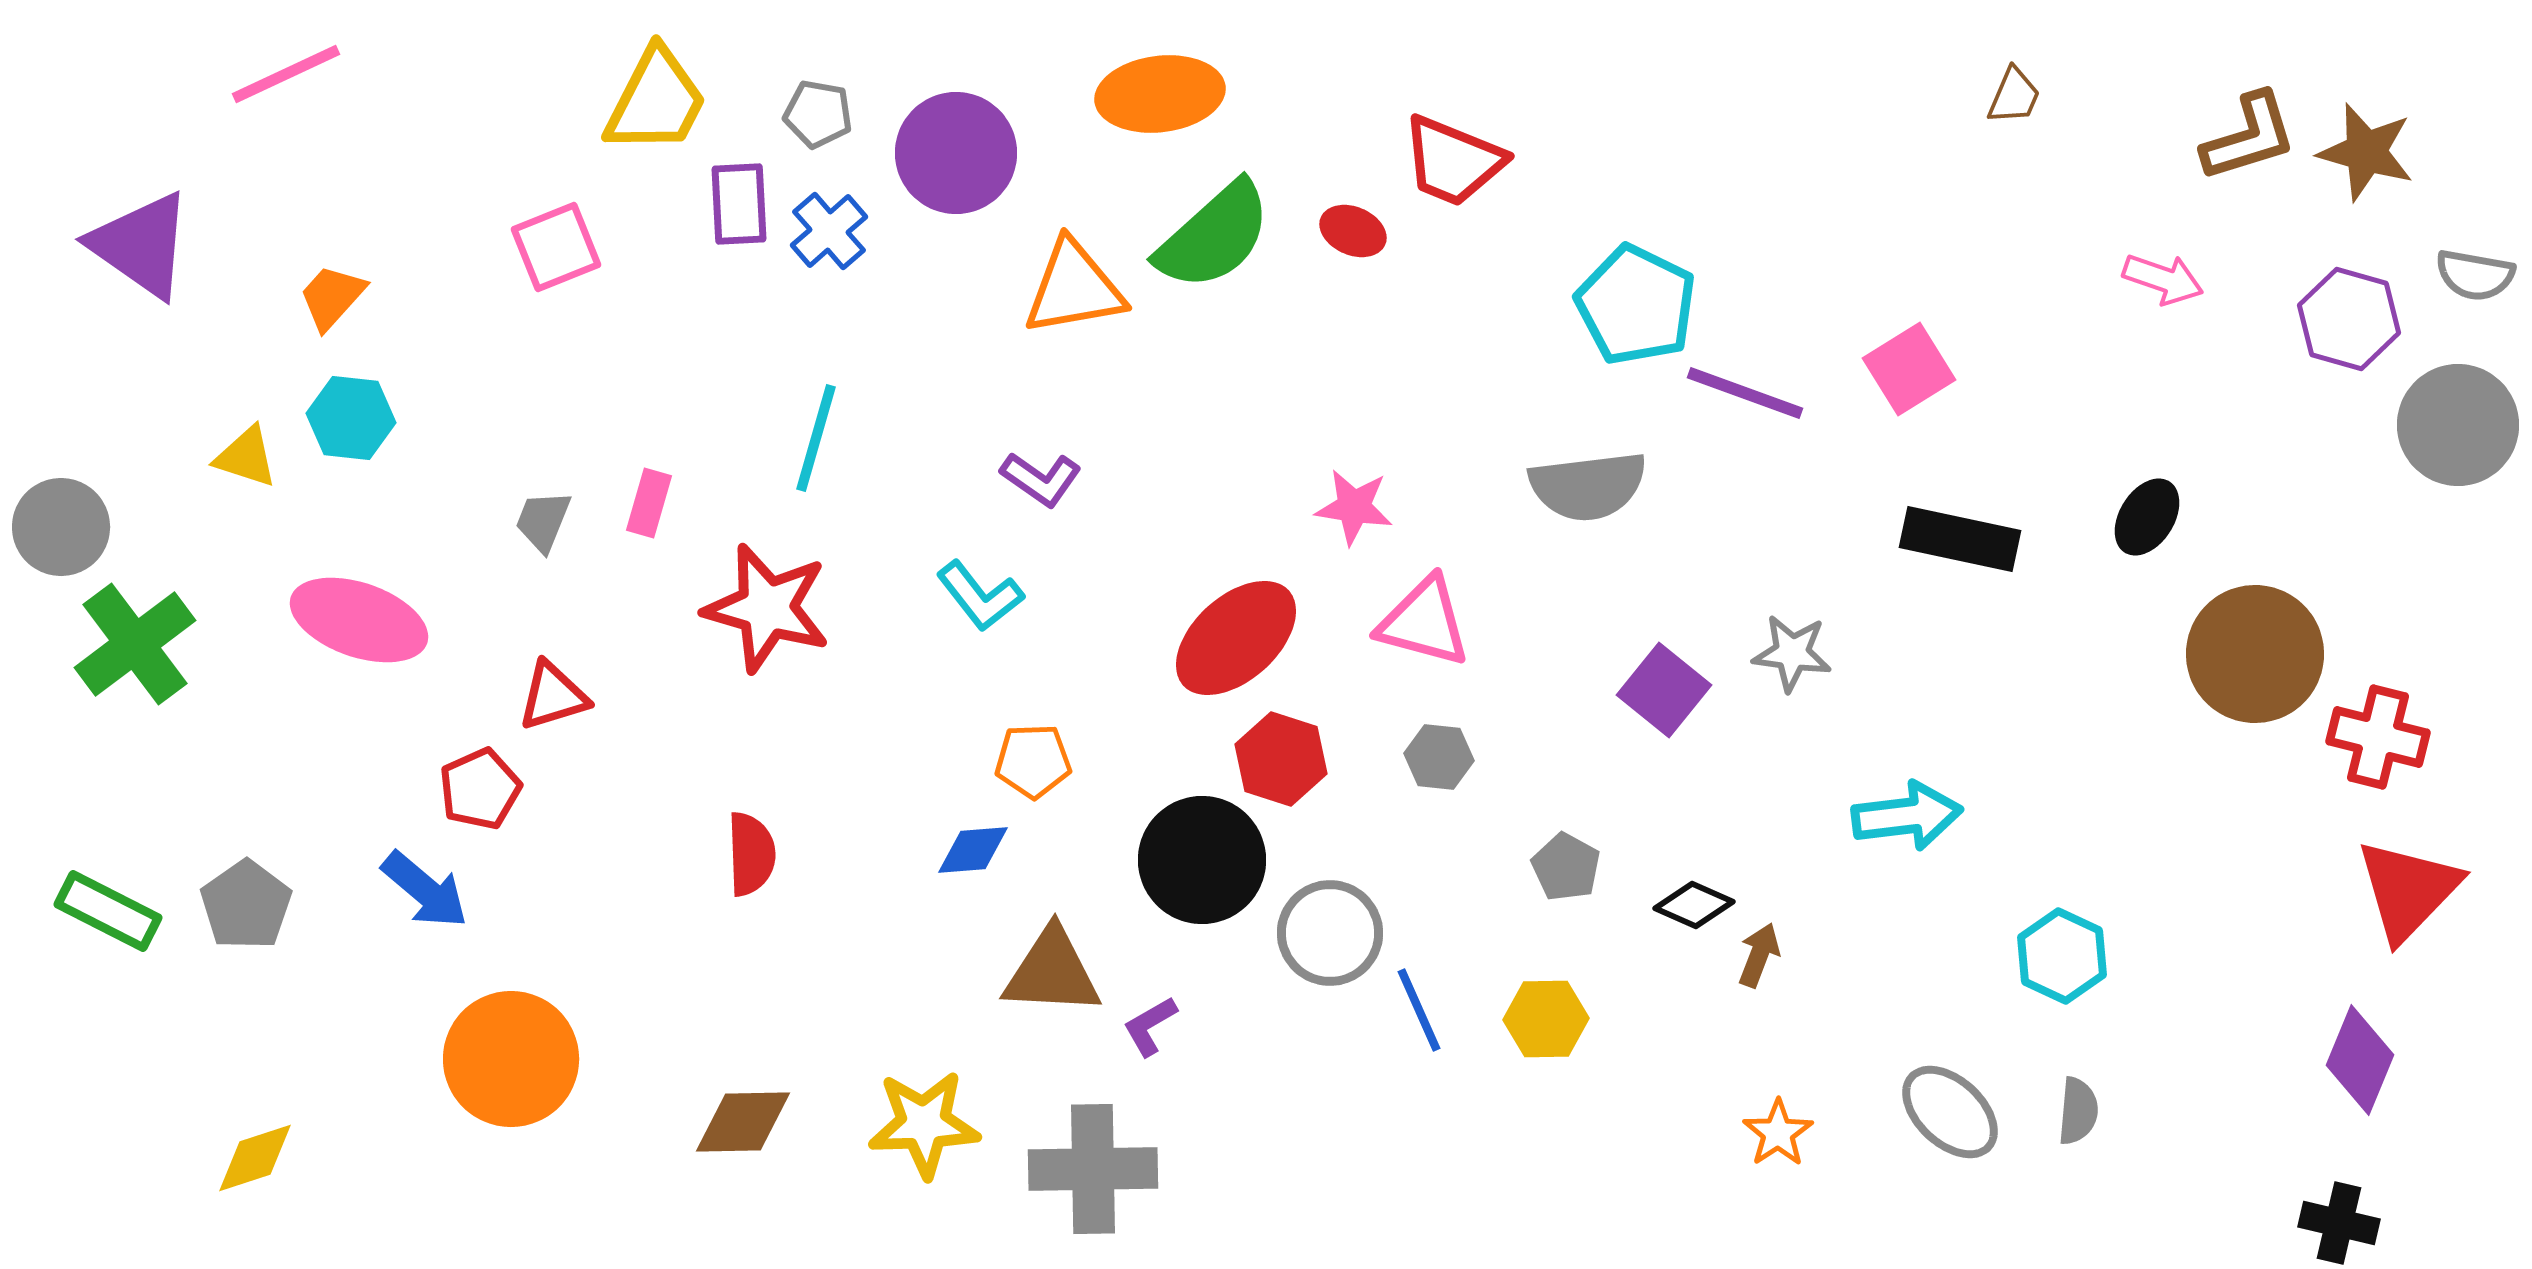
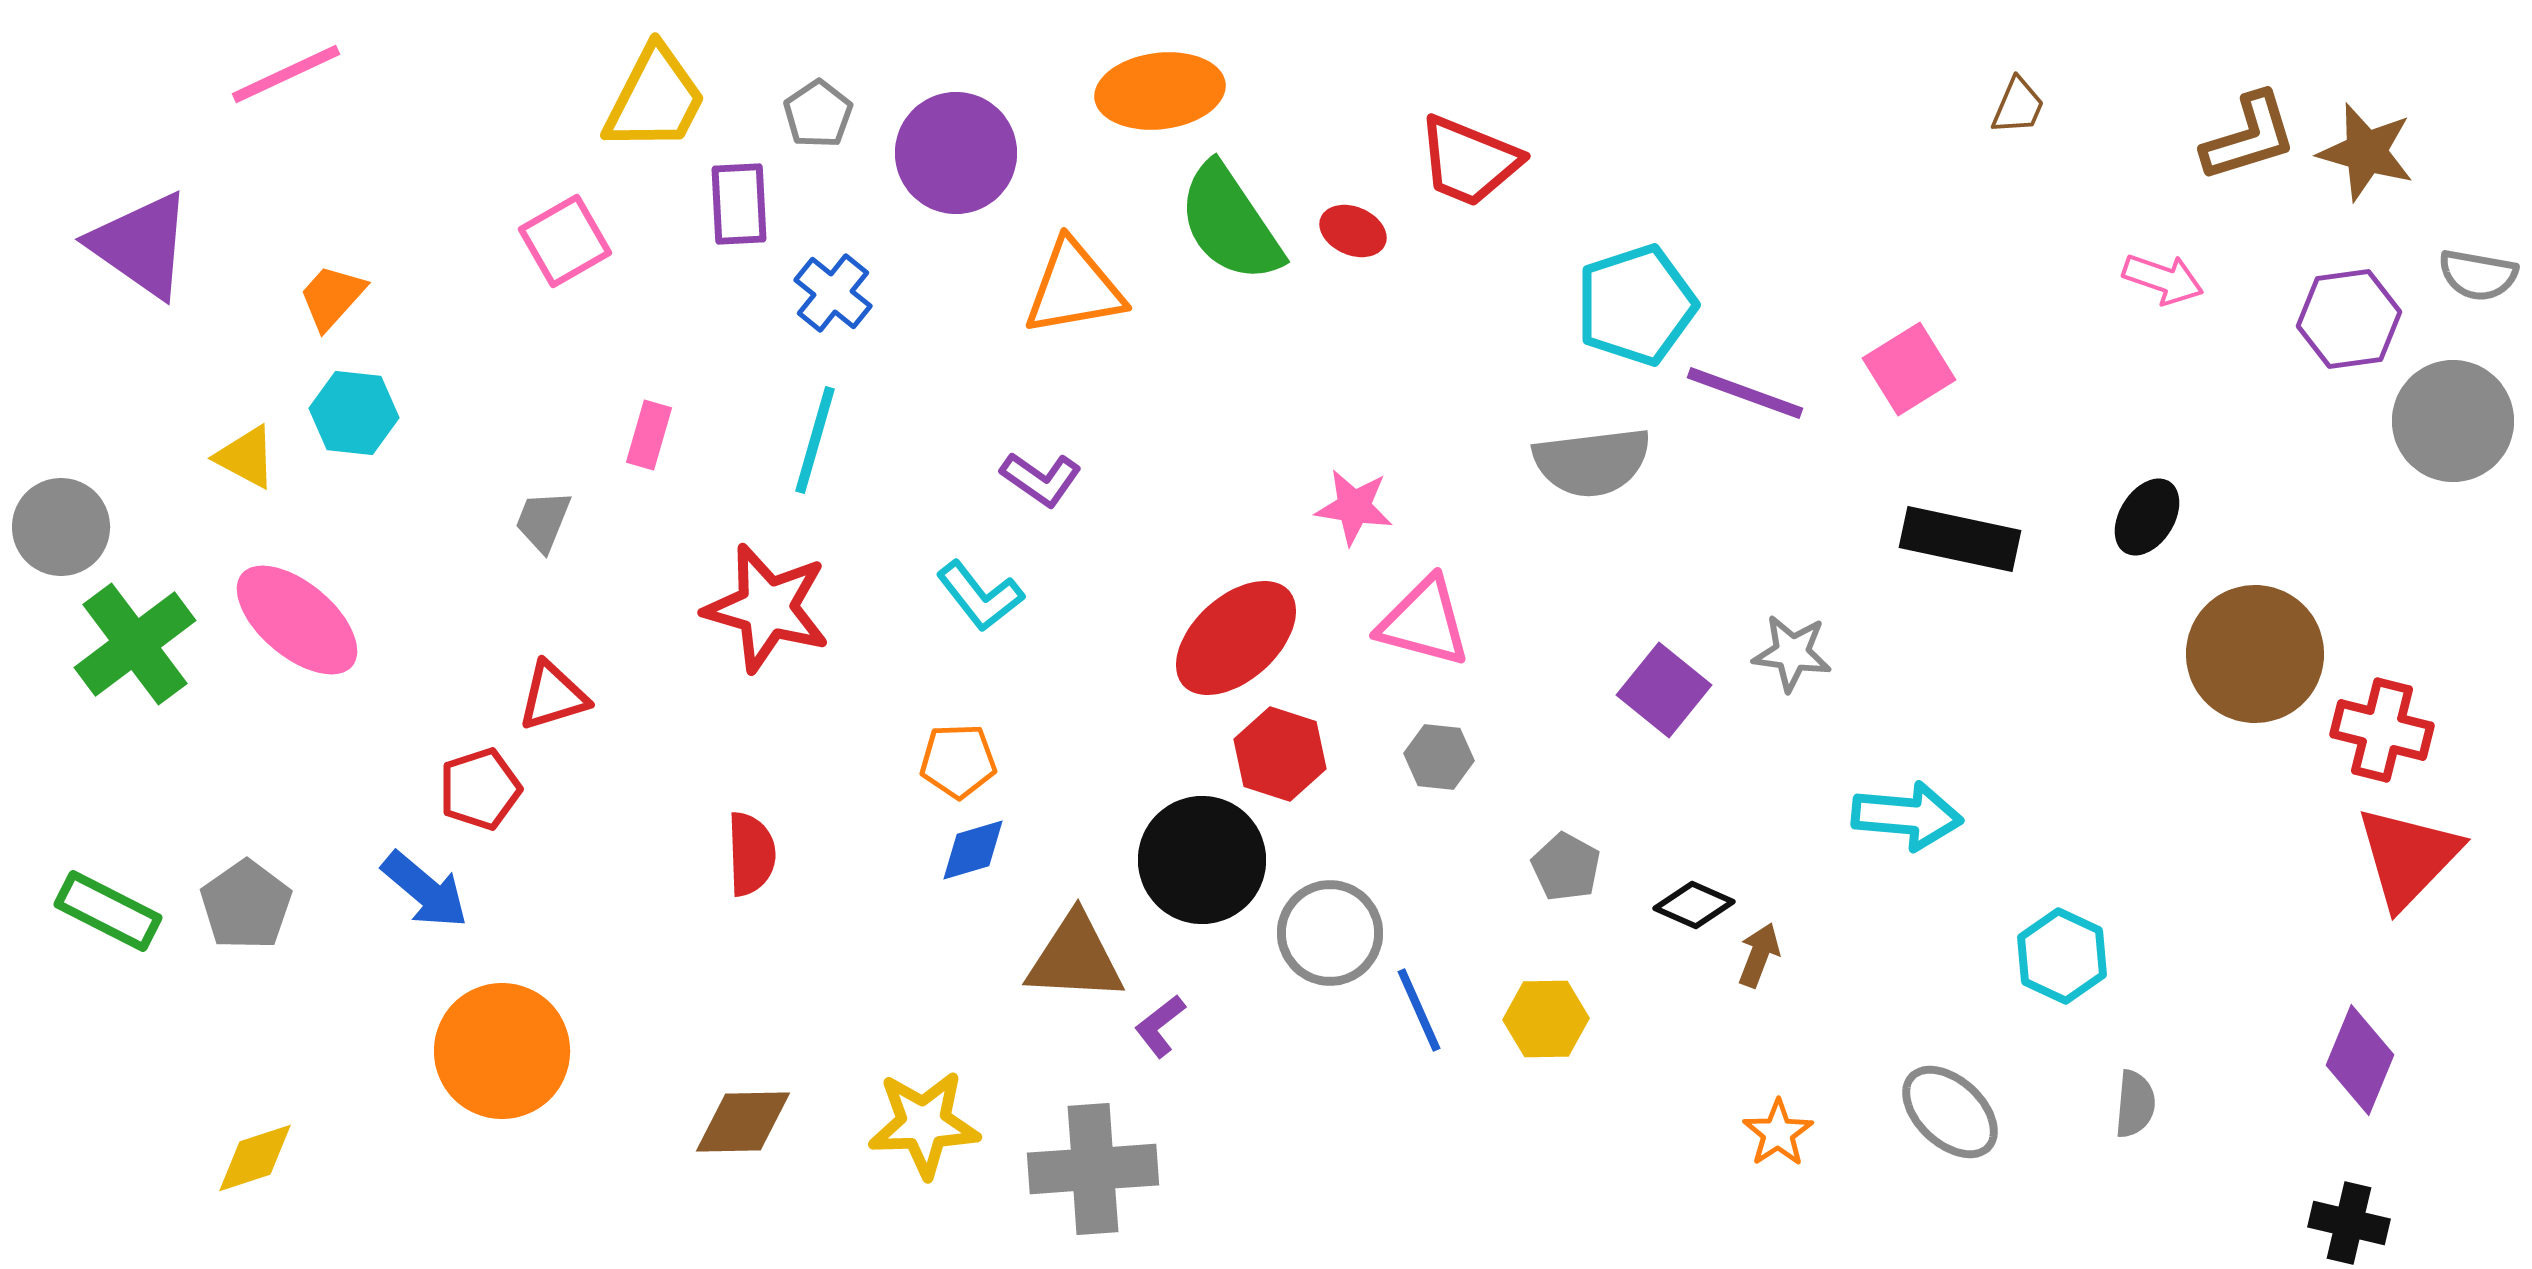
orange ellipse at (1160, 94): moved 3 px up
brown trapezoid at (2014, 96): moved 4 px right, 10 px down
yellow trapezoid at (656, 101): moved 1 px left, 2 px up
gray pentagon at (818, 114): rotated 28 degrees clockwise
red trapezoid at (1453, 161): moved 16 px right
blue cross at (829, 231): moved 4 px right, 62 px down; rotated 10 degrees counterclockwise
green semicircle at (1214, 236): moved 16 px right, 13 px up; rotated 98 degrees clockwise
pink square at (556, 247): moved 9 px right, 6 px up; rotated 8 degrees counterclockwise
gray semicircle at (2475, 275): moved 3 px right
cyan pentagon at (1636, 305): rotated 28 degrees clockwise
purple hexagon at (2349, 319): rotated 24 degrees counterclockwise
cyan hexagon at (351, 418): moved 3 px right, 5 px up
gray circle at (2458, 425): moved 5 px left, 4 px up
cyan line at (816, 438): moved 1 px left, 2 px down
yellow triangle at (246, 457): rotated 10 degrees clockwise
gray semicircle at (1588, 486): moved 4 px right, 24 px up
pink rectangle at (649, 503): moved 68 px up
pink ellipse at (359, 620): moved 62 px left; rotated 21 degrees clockwise
red cross at (2378, 737): moved 4 px right, 7 px up
red hexagon at (1281, 759): moved 1 px left, 5 px up
orange pentagon at (1033, 761): moved 75 px left
red pentagon at (480, 789): rotated 6 degrees clockwise
cyan arrow at (1907, 816): rotated 12 degrees clockwise
blue diamond at (973, 850): rotated 12 degrees counterclockwise
red triangle at (2408, 890): moved 33 px up
brown triangle at (1052, 972): moved 23 px right, 14 px up
purple L-shape at (1150, 1026): moved 10 px right; rotated 8 degrees counterclockwise
orange circle at (511, 1059): moved 9 px left, 8 px up
gray semicircle at (2078, 1111): moved 57 px right, 7 px up
gray cross at (1093, 1169): rotated 3 degrees counterclockwise
black cross at (2339, 1223): moved 10 px right
